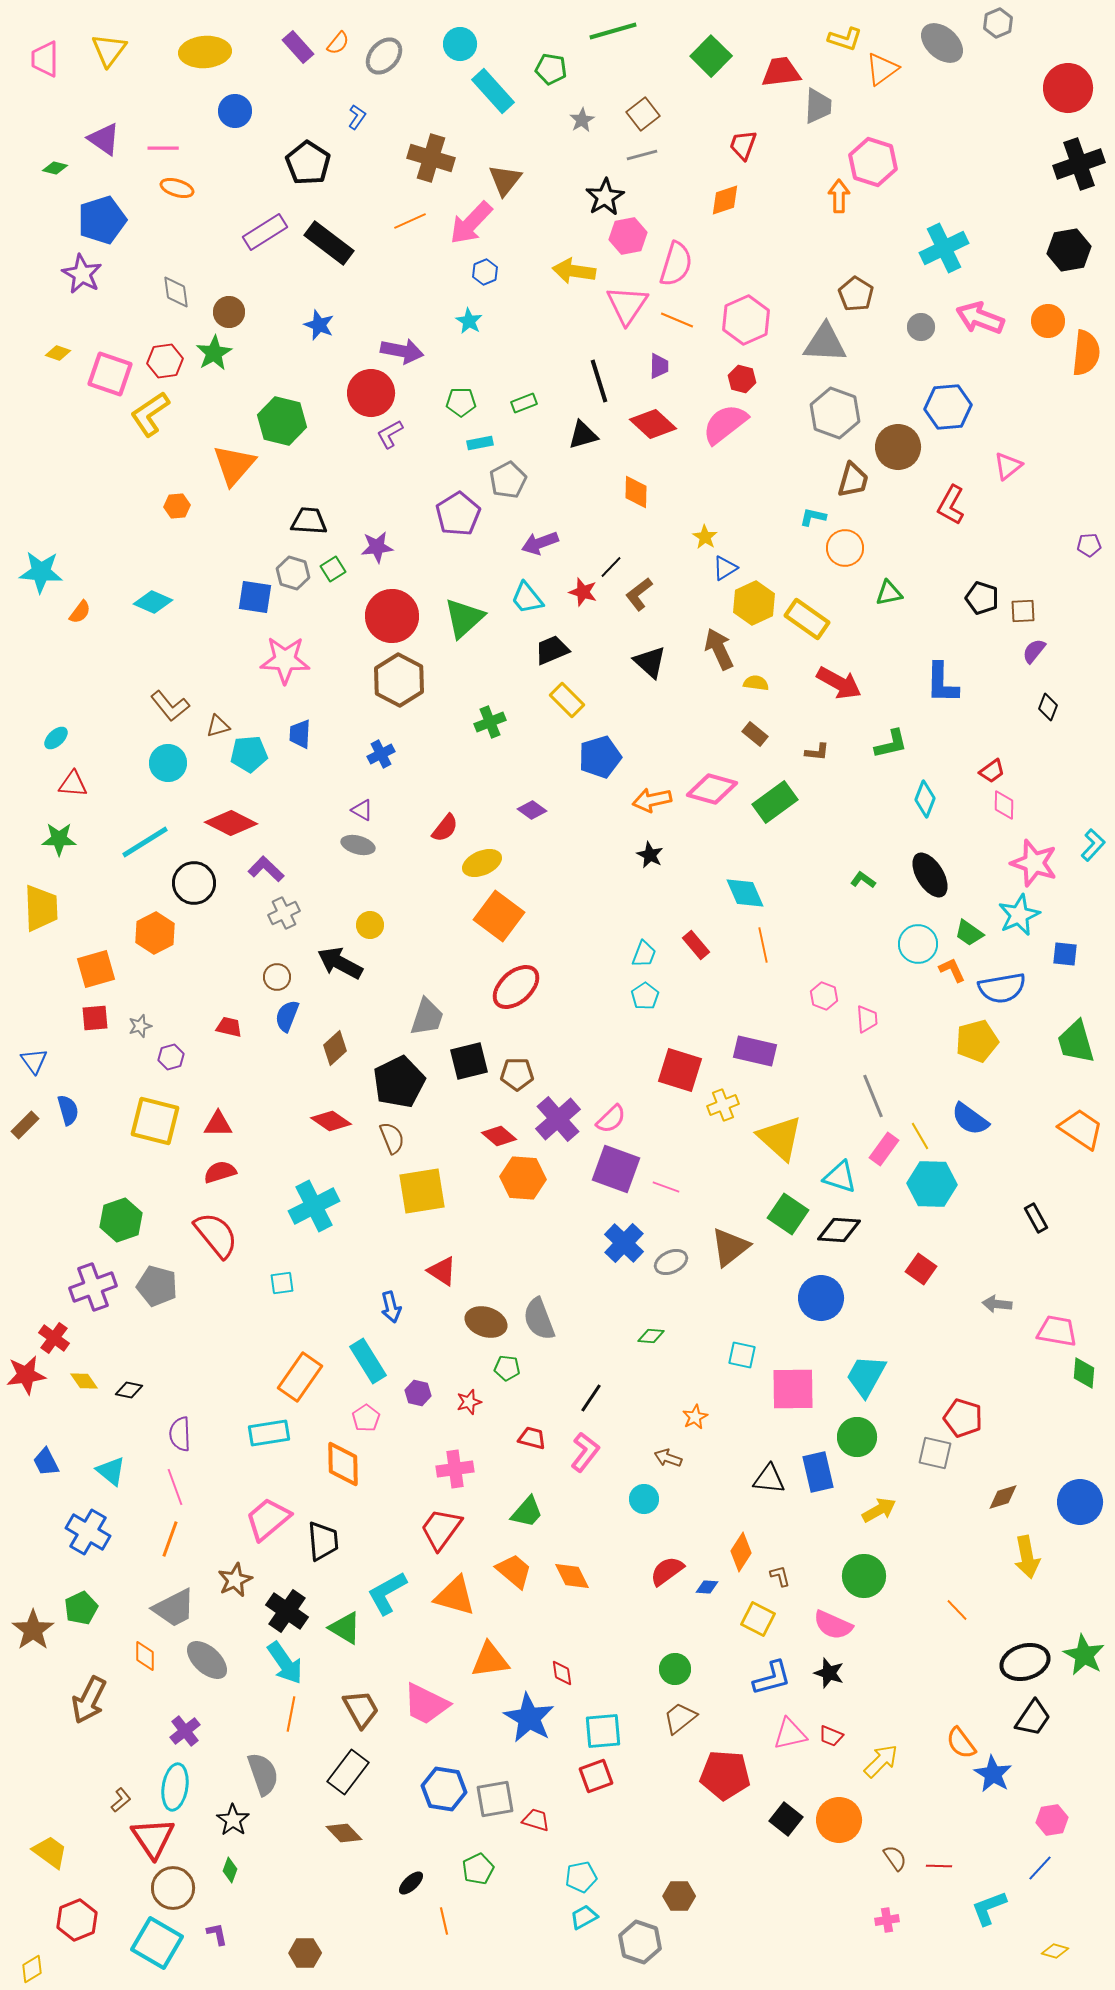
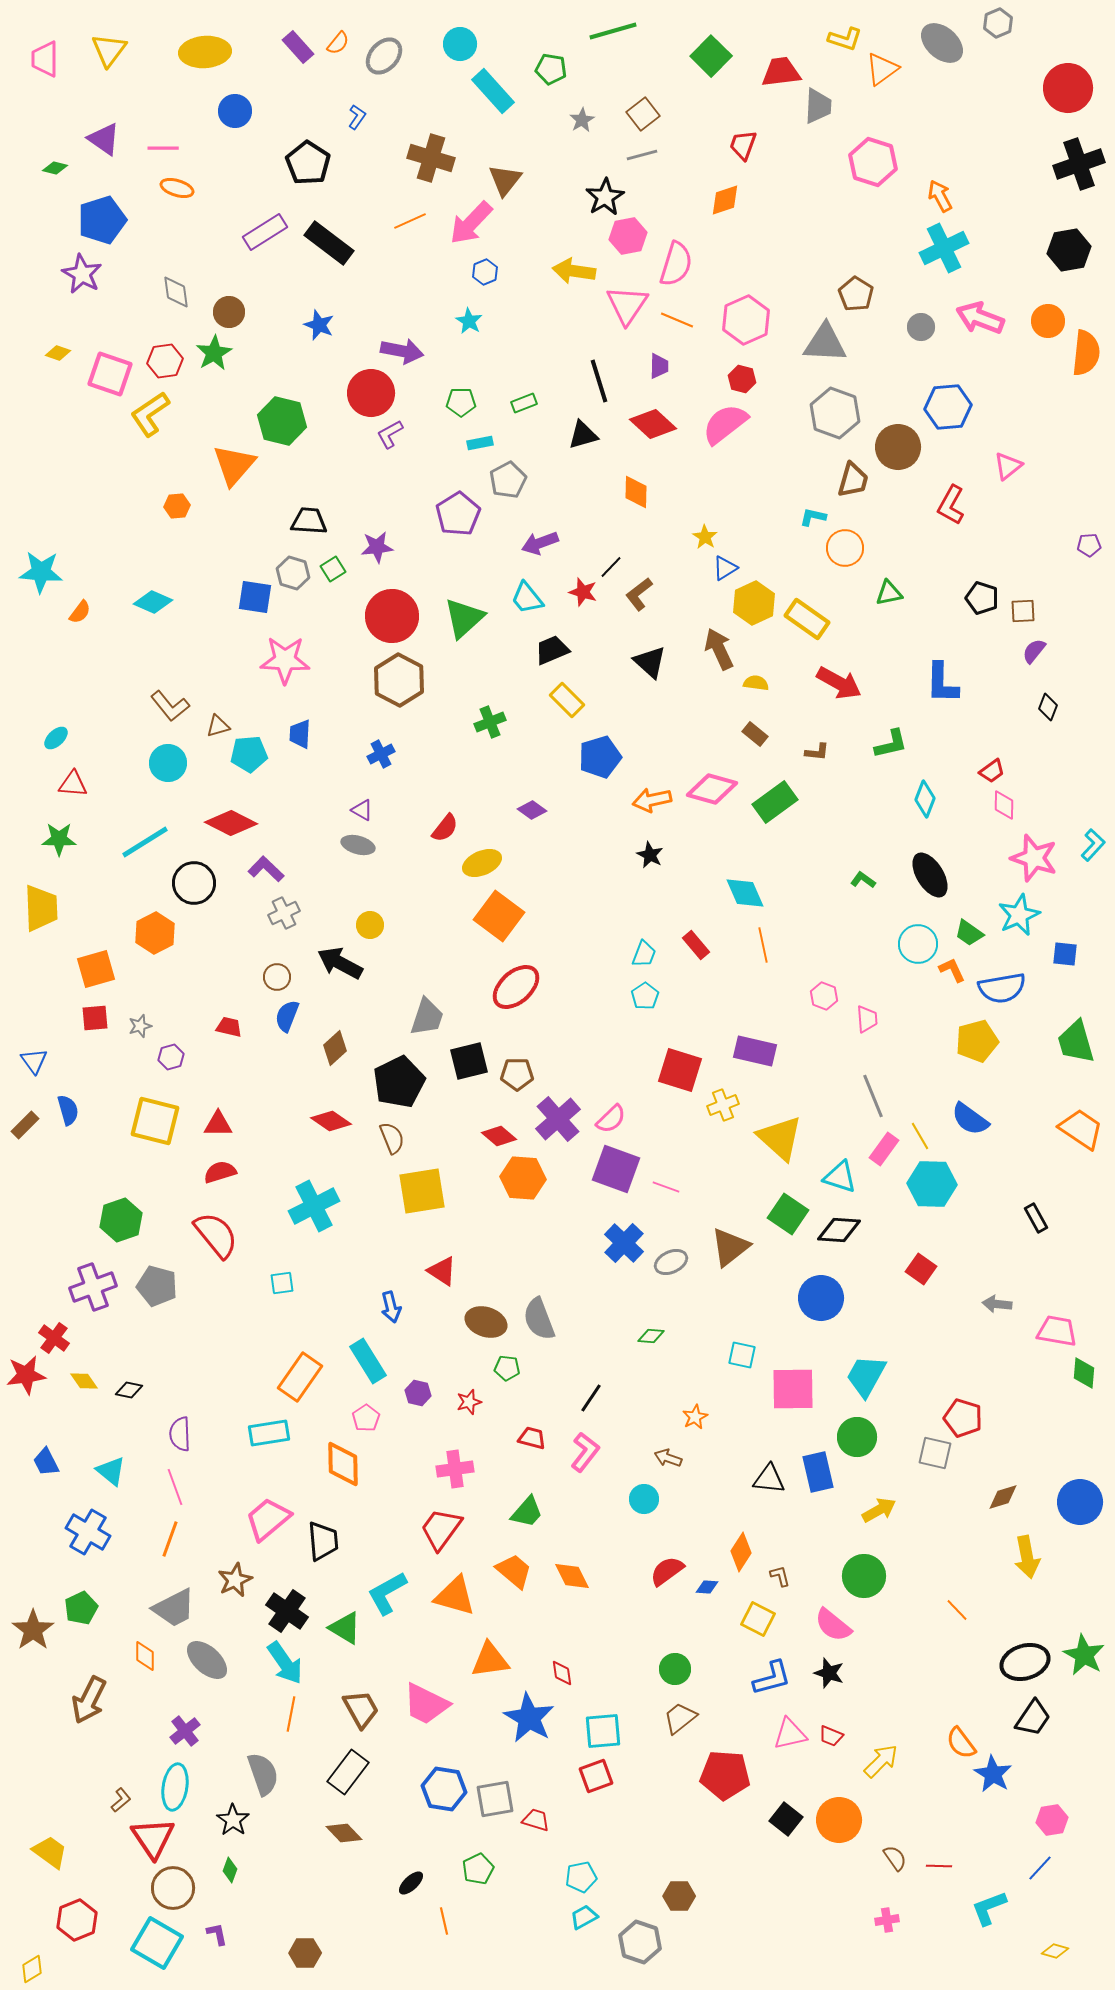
orange arrow at (839, 196): moved 101 px right; rotated 28 degrees counterclockwise
pink star at (1034, 863): moved 5 px up
pink semicircle at (833, 1625): rotated 15 degrees clockwise
